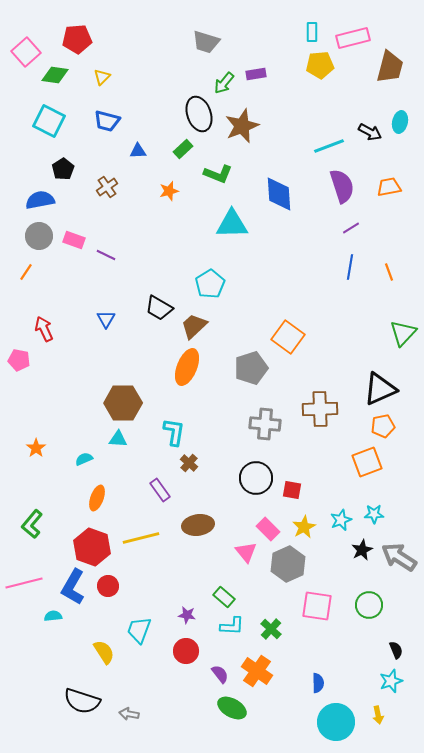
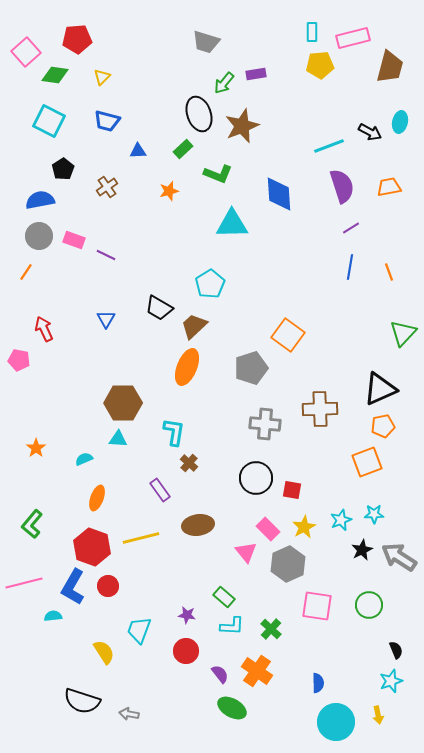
orange square at (288, 337): moved 2 px up
